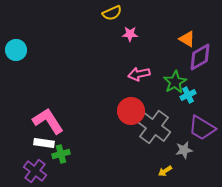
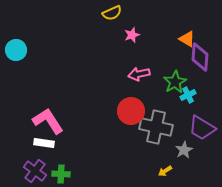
pink star: moved 2 px right, 1 px down; rotated 21 degrees counterclockwise
purple diamond: rotated 56 degrees counterclockwise
gray cross: moved 2 px right; rotated 24 degrees counterclockwise
gray star: rotated 18 degrees counterclockwise
green cross: moved 20 px down; rotated 18 degrees clockwise
